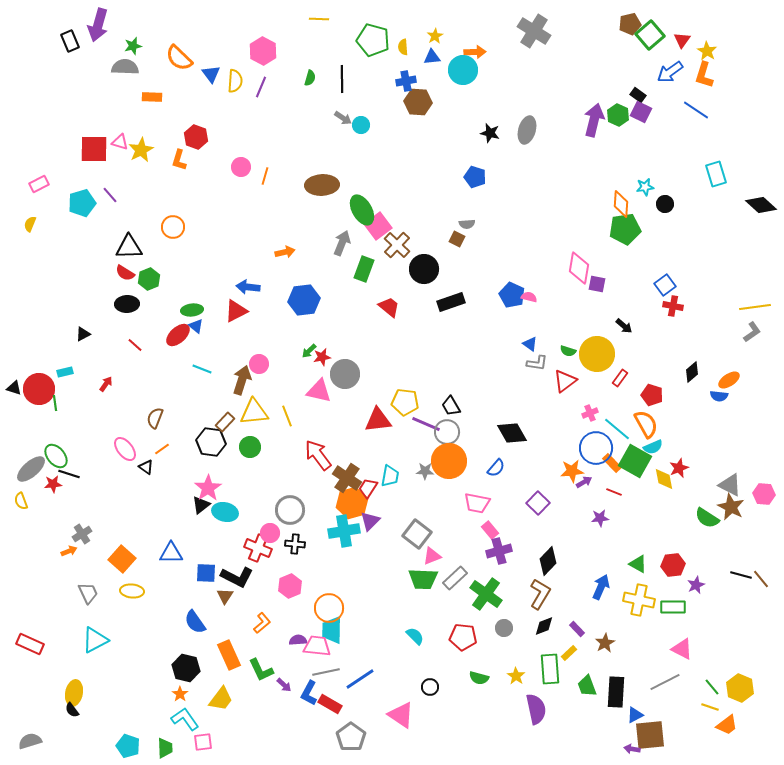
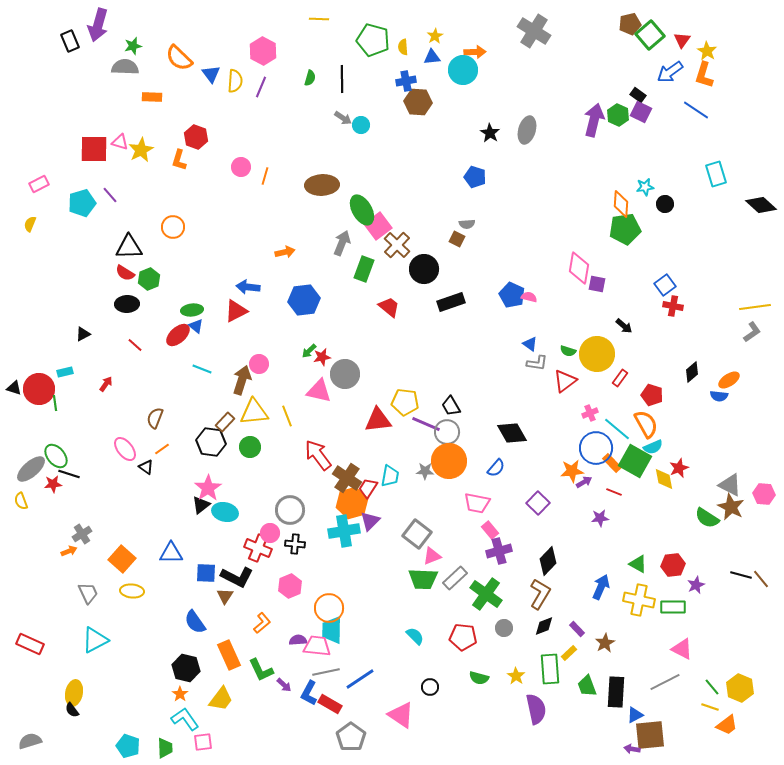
black star at (490, 133): rotated 18 degrees clockwise
